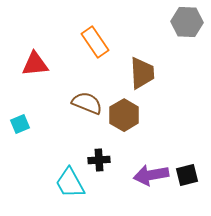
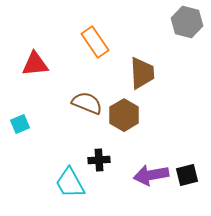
gray hexagon: rotated 12 degrees clockwise
